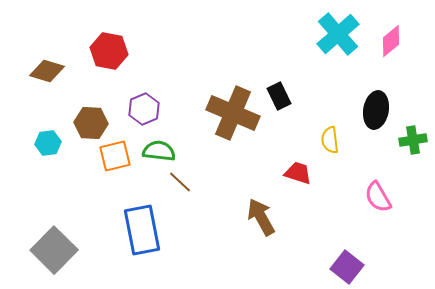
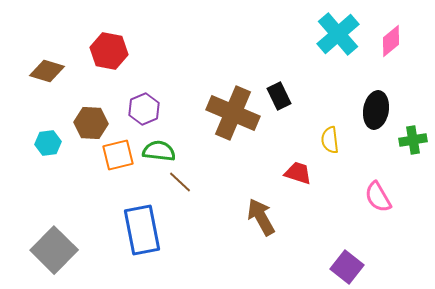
orange square: moved 3 px right, 1 px up
